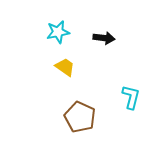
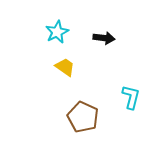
cyan star: moved 1 px left; rotated 15 degrees counterclockwise
brown pentagon: moved 3 px right
